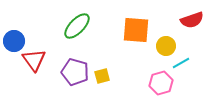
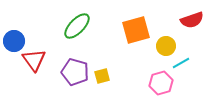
orange square: rotated 20 degrees counterclockwise
